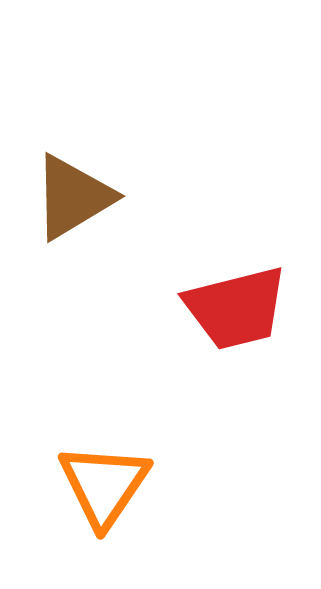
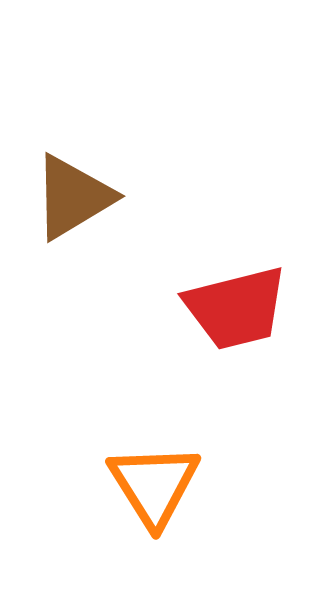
orange triangle: moved 50 px right; rotated 6 degrees counterclockwise
